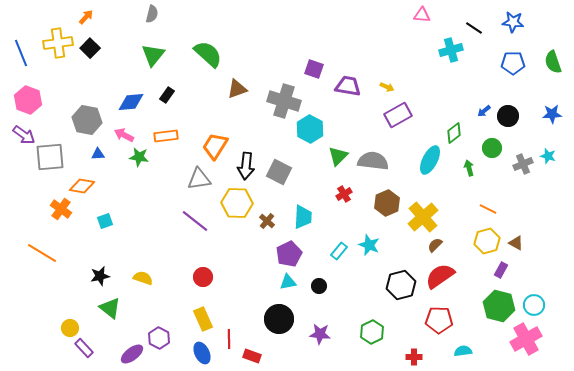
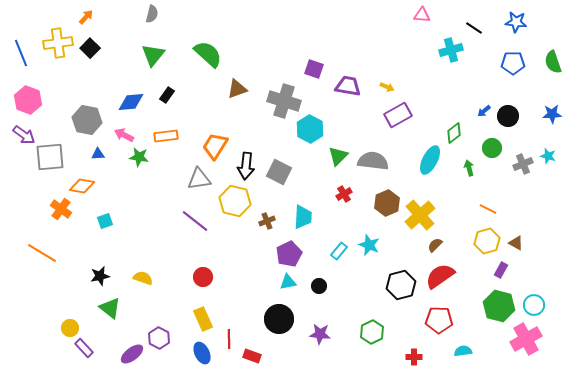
blue star at (513, 22): moved 3 px right
yellow hexagon at (237, 203): moved 2 px left, 2 px up; rotated 12 degrees clockwise
yellow cross at (423, 217): moved 3 px left, 2 px up
brown cross at (267, 221): rotated 28 degrees clockwise
